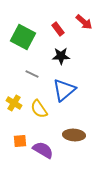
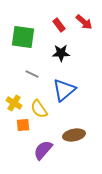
red rectangle: moved 1 px right, 4 px up
green square: rotated 20 degrees counterclockwise
black star: moved 3 px up
brown ellipse: rotated 15 degrees counterclockwise
orange square: moved 3 px right, 16 px up
purple semicircle: rotated 80 degrees counterclockwise
